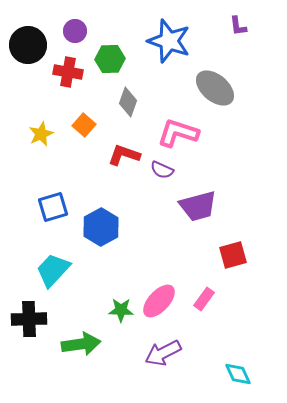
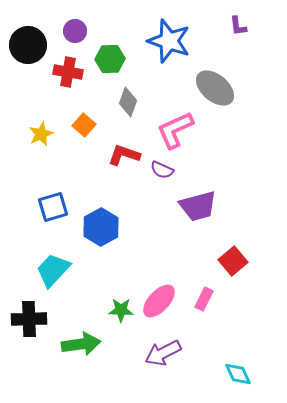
pink L-shape: moved 3 px left, 3 px up; rotated 42 degrees counterclockwise
red square: moved 6 px down; rotated 24 degrees counterclockwise
pink rectangle: rotated 10 degrees counterclockwise
